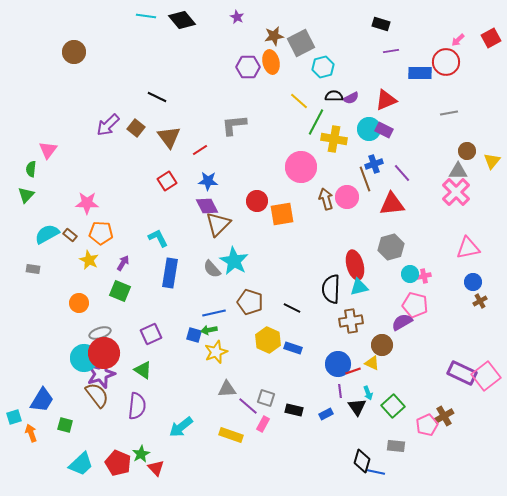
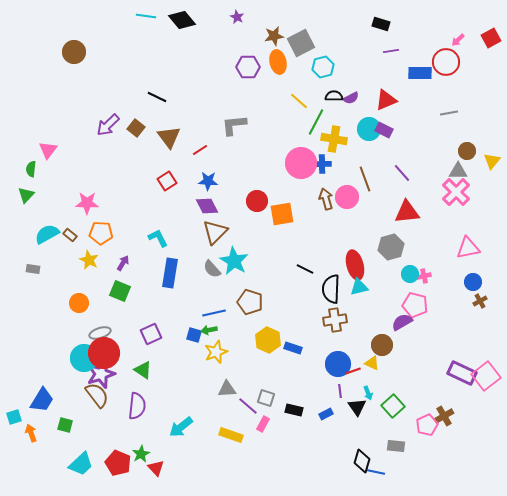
orange ellipse at (271, 62): moved 7 px right
blue cross at (374, 164): moved 52 px left; rotated 18 degrees clockwise
pink circle at (301, 167): moved 4 px up
red triangle at (392, 204): moved 15 px right, 8 px down
brown triangle at (218, 224): moved 3 px left, 8 px down
black line at (292, 308): moved 13 px right, 39 px up
brown cross at (351, 321): moved 16 px left, 1 px up
